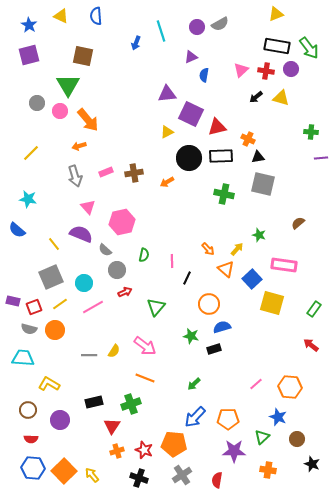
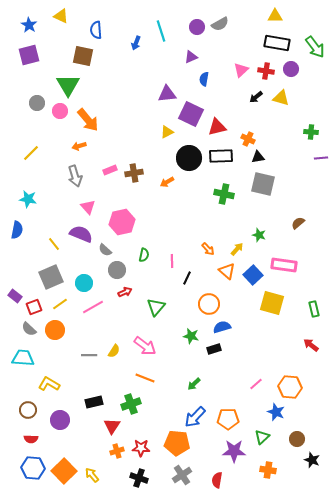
yellow triangle at (276, 14): moved 1 px left, 2 px down; rotated 21 degrees clockwise
blue semicircle at (96, 16): moved 14 px down
black rectangle at (277, 46): moved 3 px up
green arrow at (309, 48): moved 6 px right, 1 px up
blue semicircle at (204, 75): moved 4 px down
pink rectangle at (106, 172): moved 4 px right, 2 px up
blue semicircle at (17, 230): rotated 120 degrees counterclockwise
orange triangle at (226, 269): moved 1 px right, 2 px down
blue square at (252, 279): moved 1 px right, 4 px up
purple rectangle at (13, 301): moved 2 px right, 5 px up; rotated 24 degrees clockwise
green rectangle at (314, 309): rotated 49 degrees counterclockwise
gray semicircle at (29, 329): rotated 28 degrees clockwise
blue star at (278, 417): moved 2 px left, 5 px up
orange pentagon at (174, 444): moved 3 px right, 1 px up
red star at (144, 450): moved 3 px left, 2 px up; rotated 18 degrees counterclockwise
black star at (312, 464): moved 4 px up
